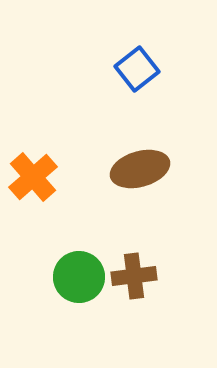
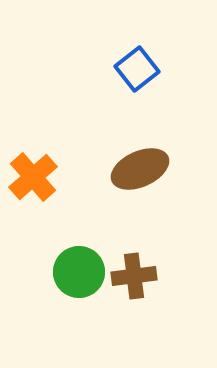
brown ellipse: rotated 8 degrees counterclockwise
green circle: moved 5 px up
